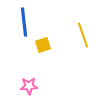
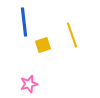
yellow line: moved 11 px left
pink star: moved 2 px up; rotated 12 degrees counterclockwise
